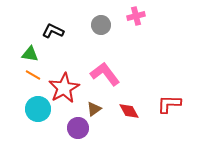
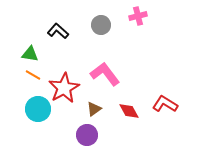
pink cross: moved 2 px right
black L-shape: moved 5 px right; rotated 15 degrees clockwise
red L-shape: moved 4 px left; rotated 30 degrees clockwise
purple circle: moved 9 px right, 7 px down
